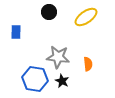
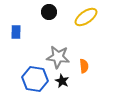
orange semicircle: moved 4 px left, 2 px down
